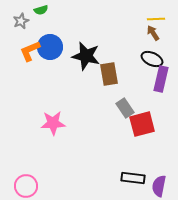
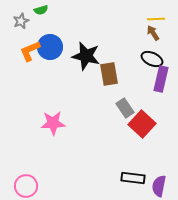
red square: rotated 32 degrees counterclockwise
